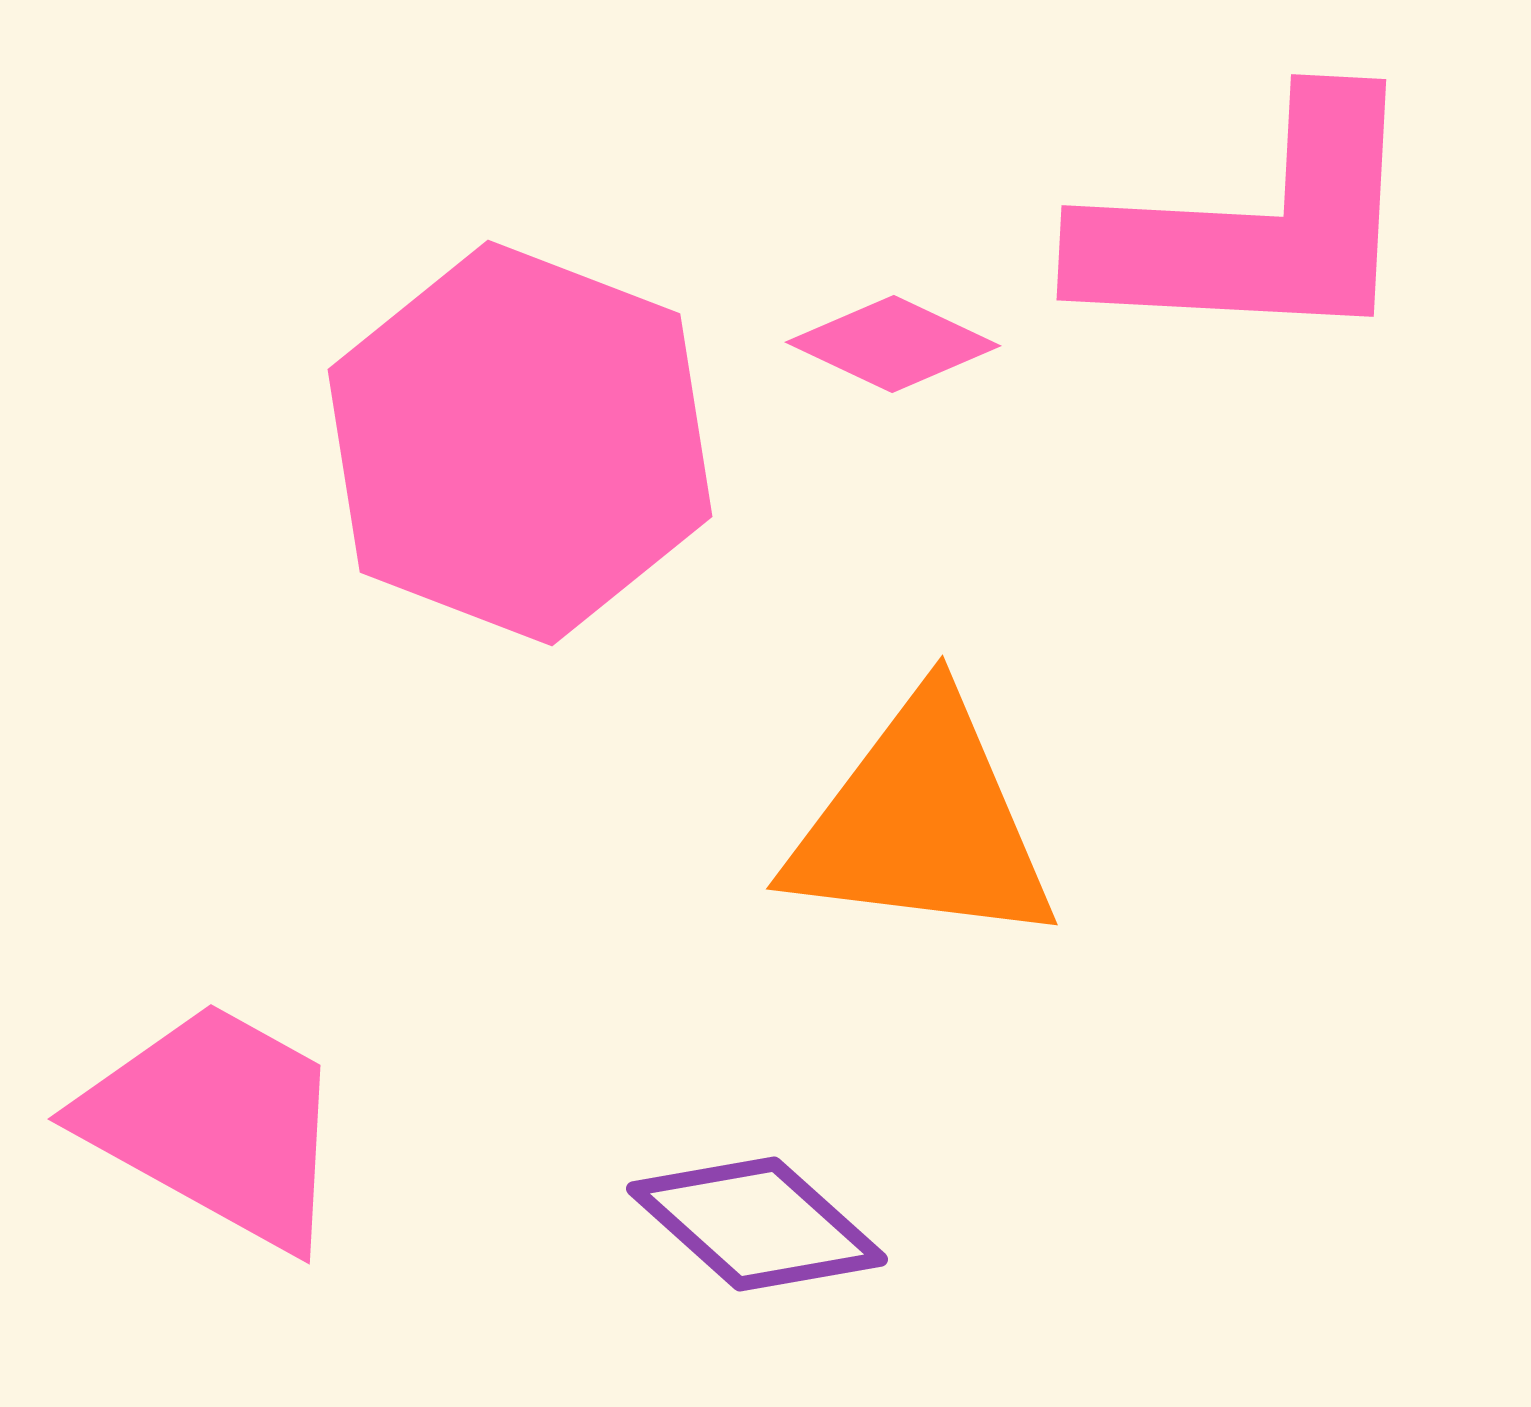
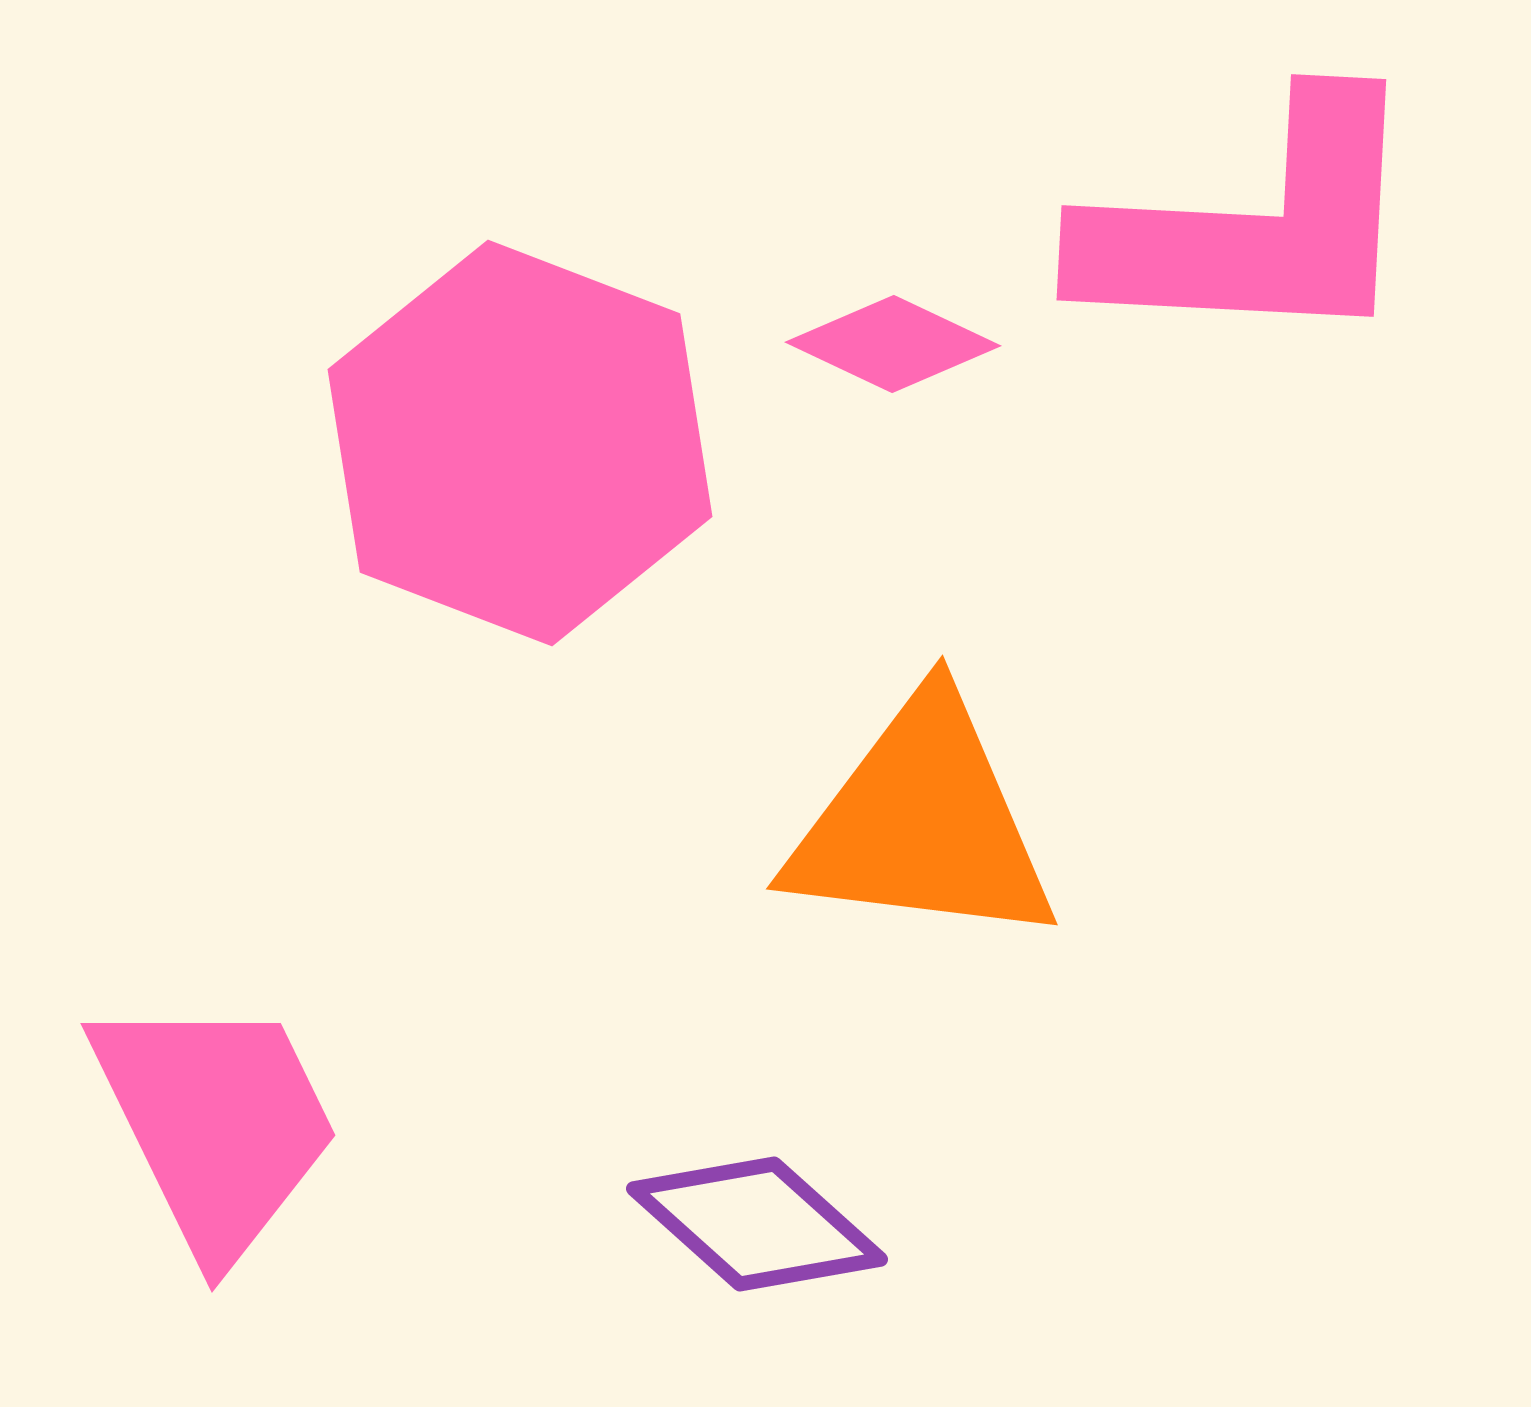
pink trapezoid: rotated 35 degrees clockwise
